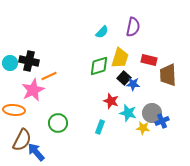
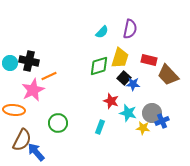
purple semicircle: moved 3 px left, 2 px down
brown trapezoid: rotated 40 degrees counterclockwise
